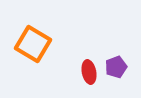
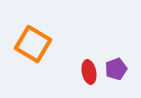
purple pentagon: moved 2 px down
